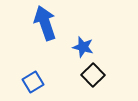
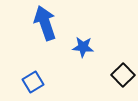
blue star: rotated 10 degrees counterclockwise
black square: moved 30 px right
